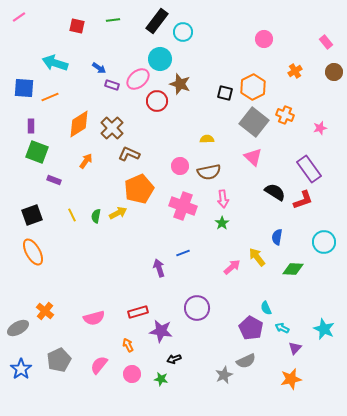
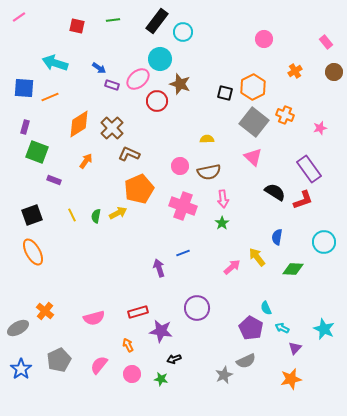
purple rectangle at (31, 126): moved 6 px left, 1 px down; rotated 16 degrees clockwise
